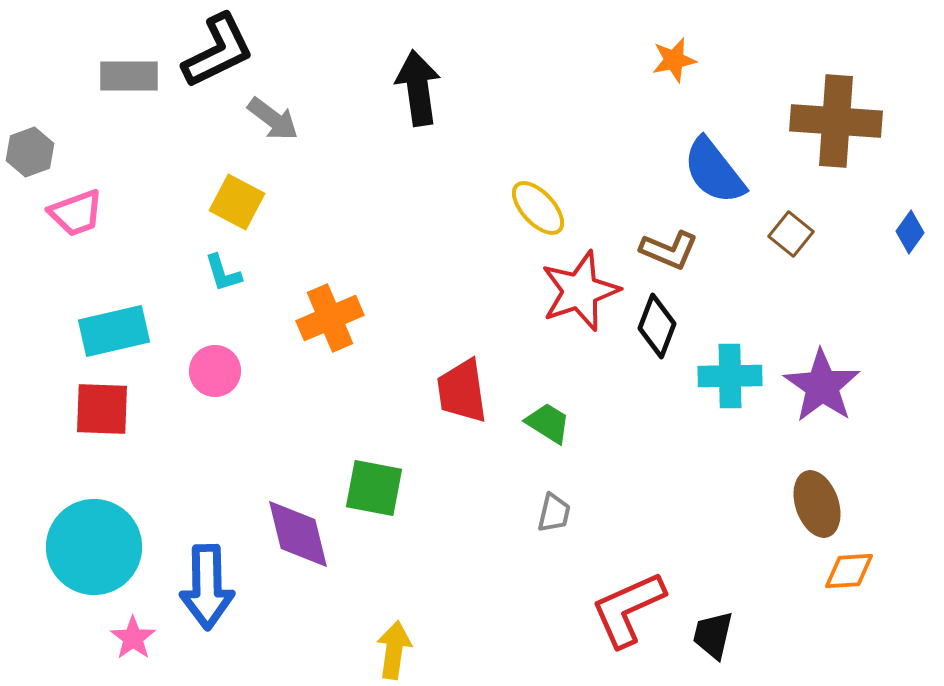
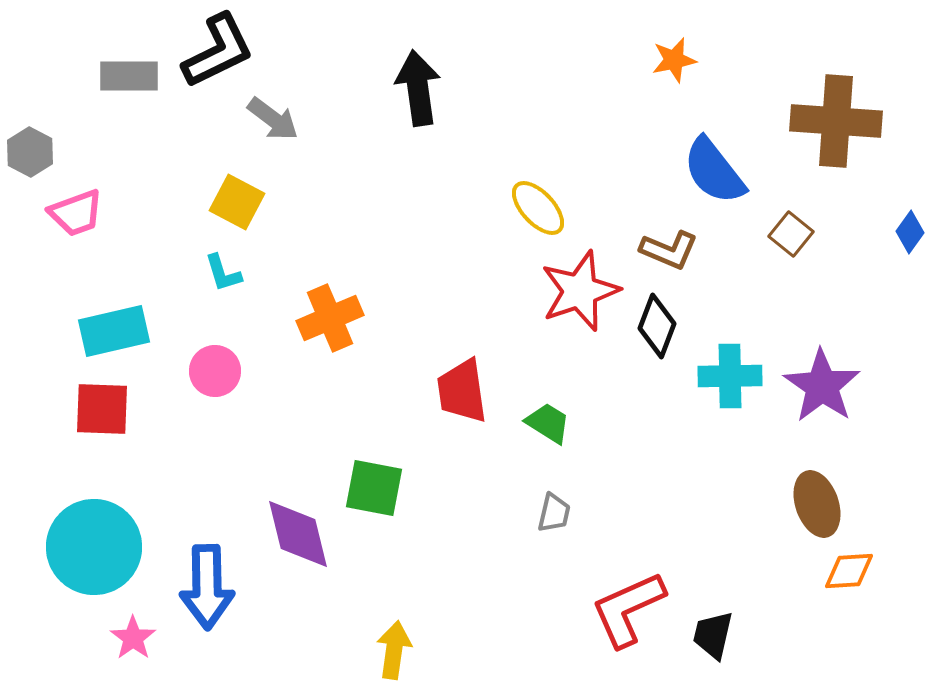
gray hexagon: rotated 12 degrees counterclockwise
